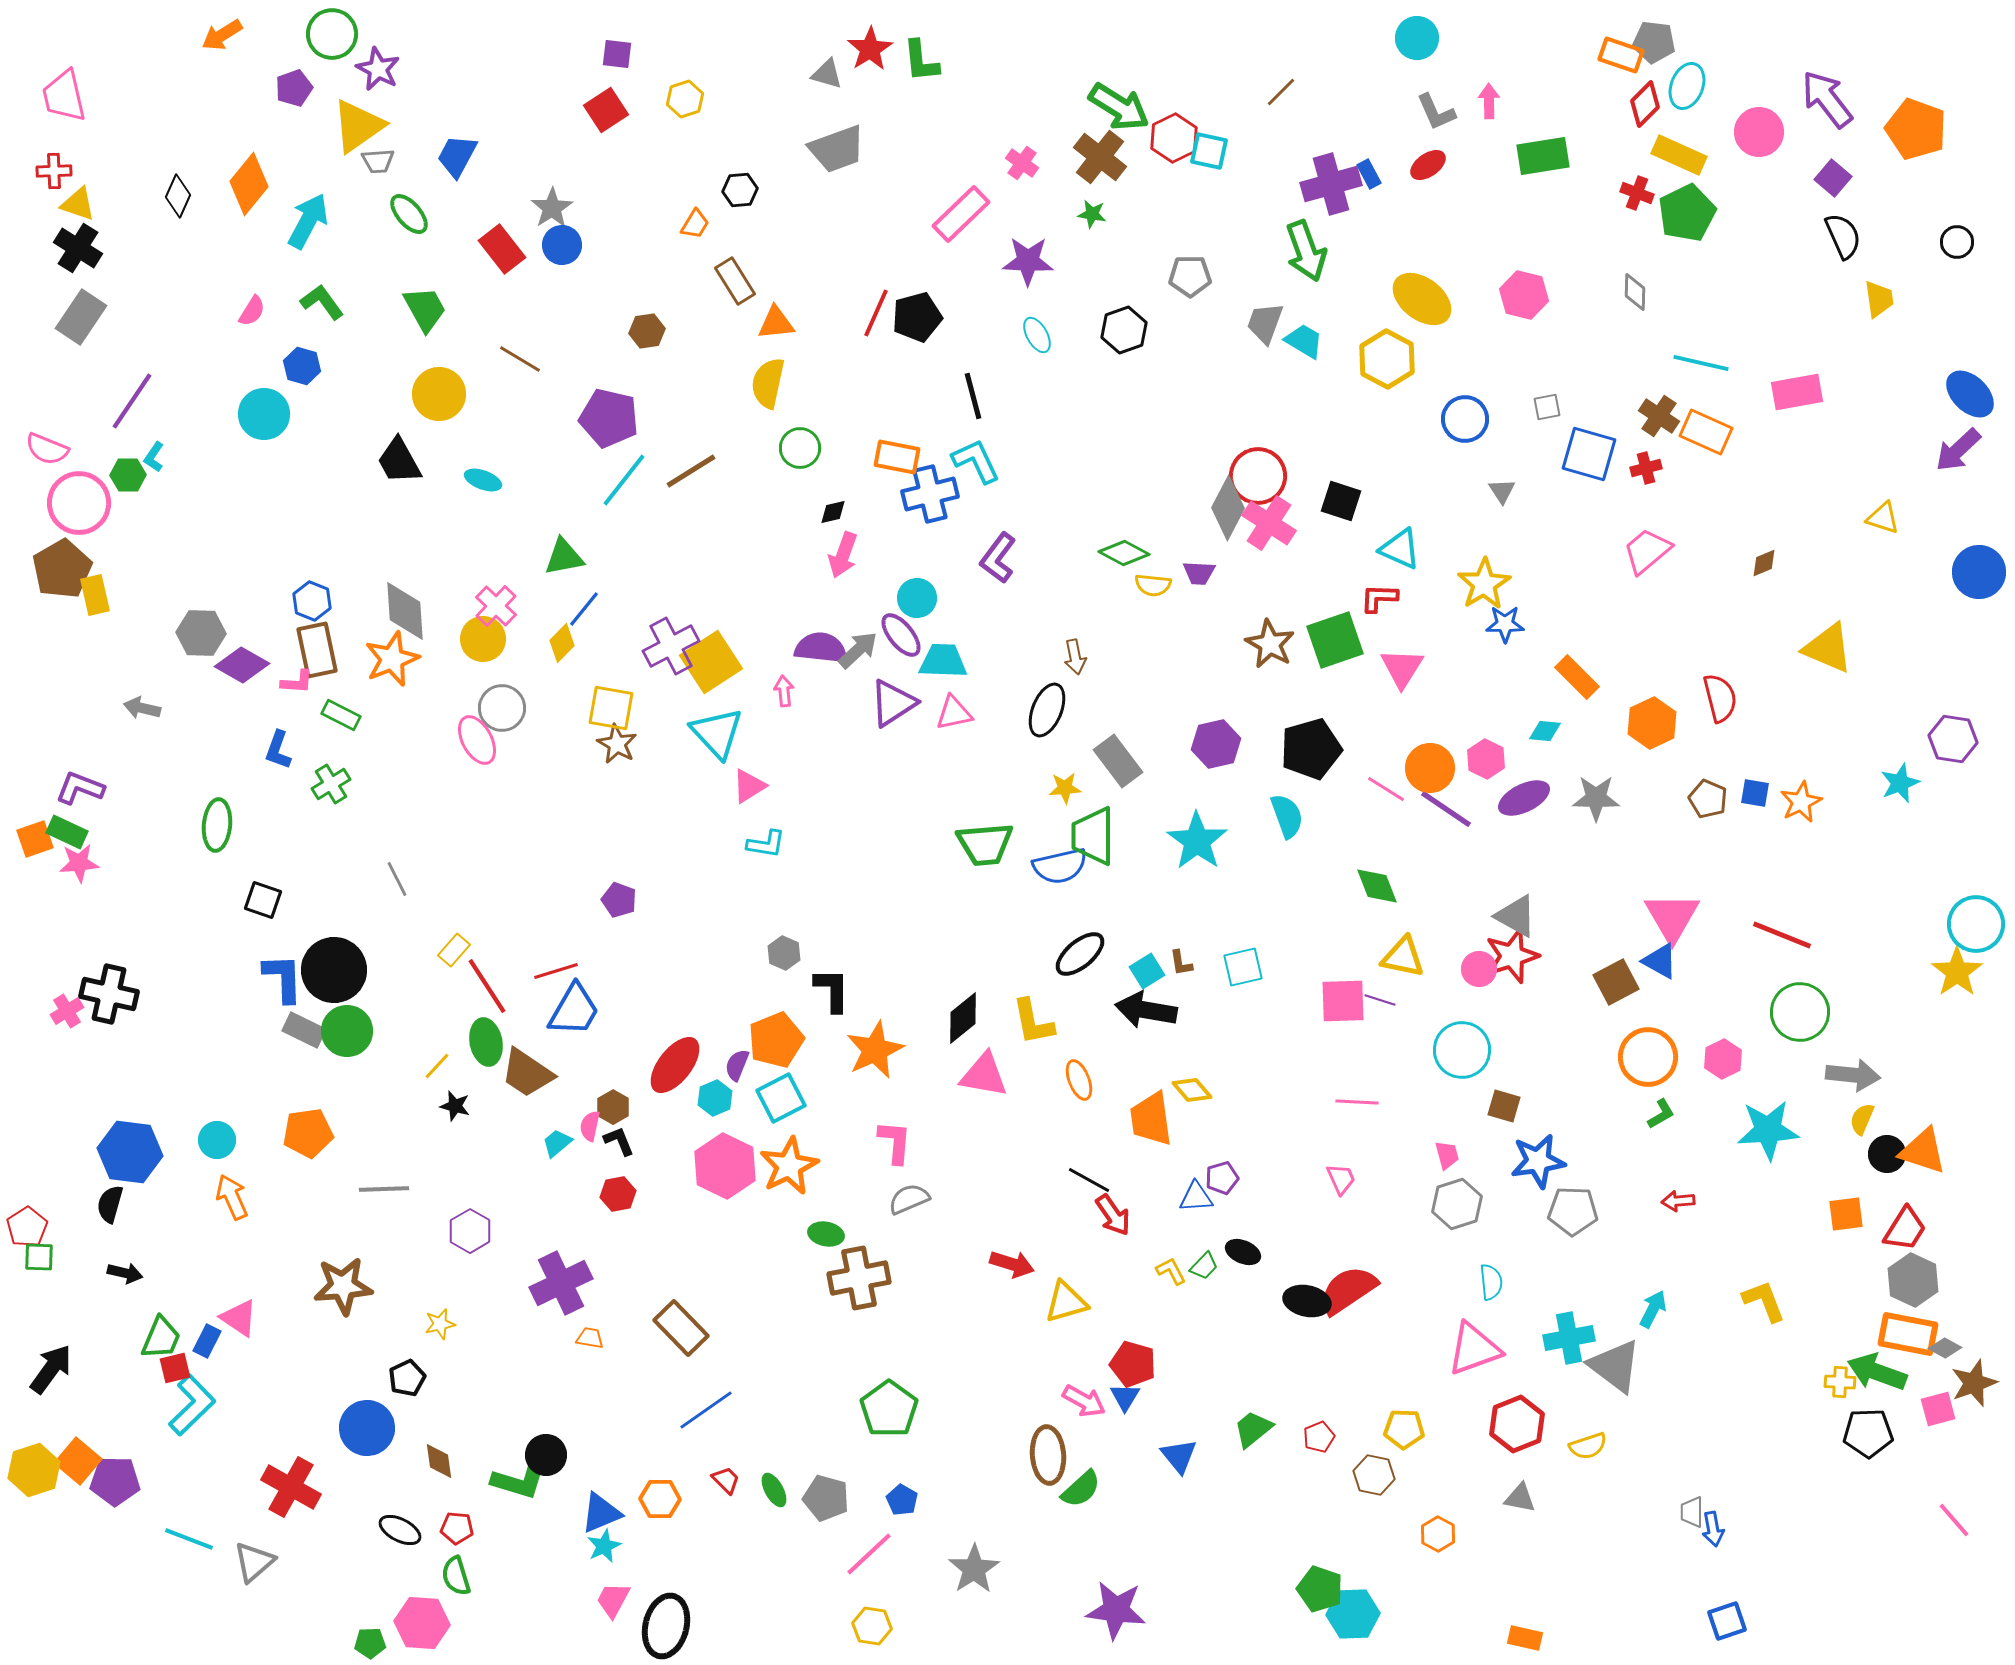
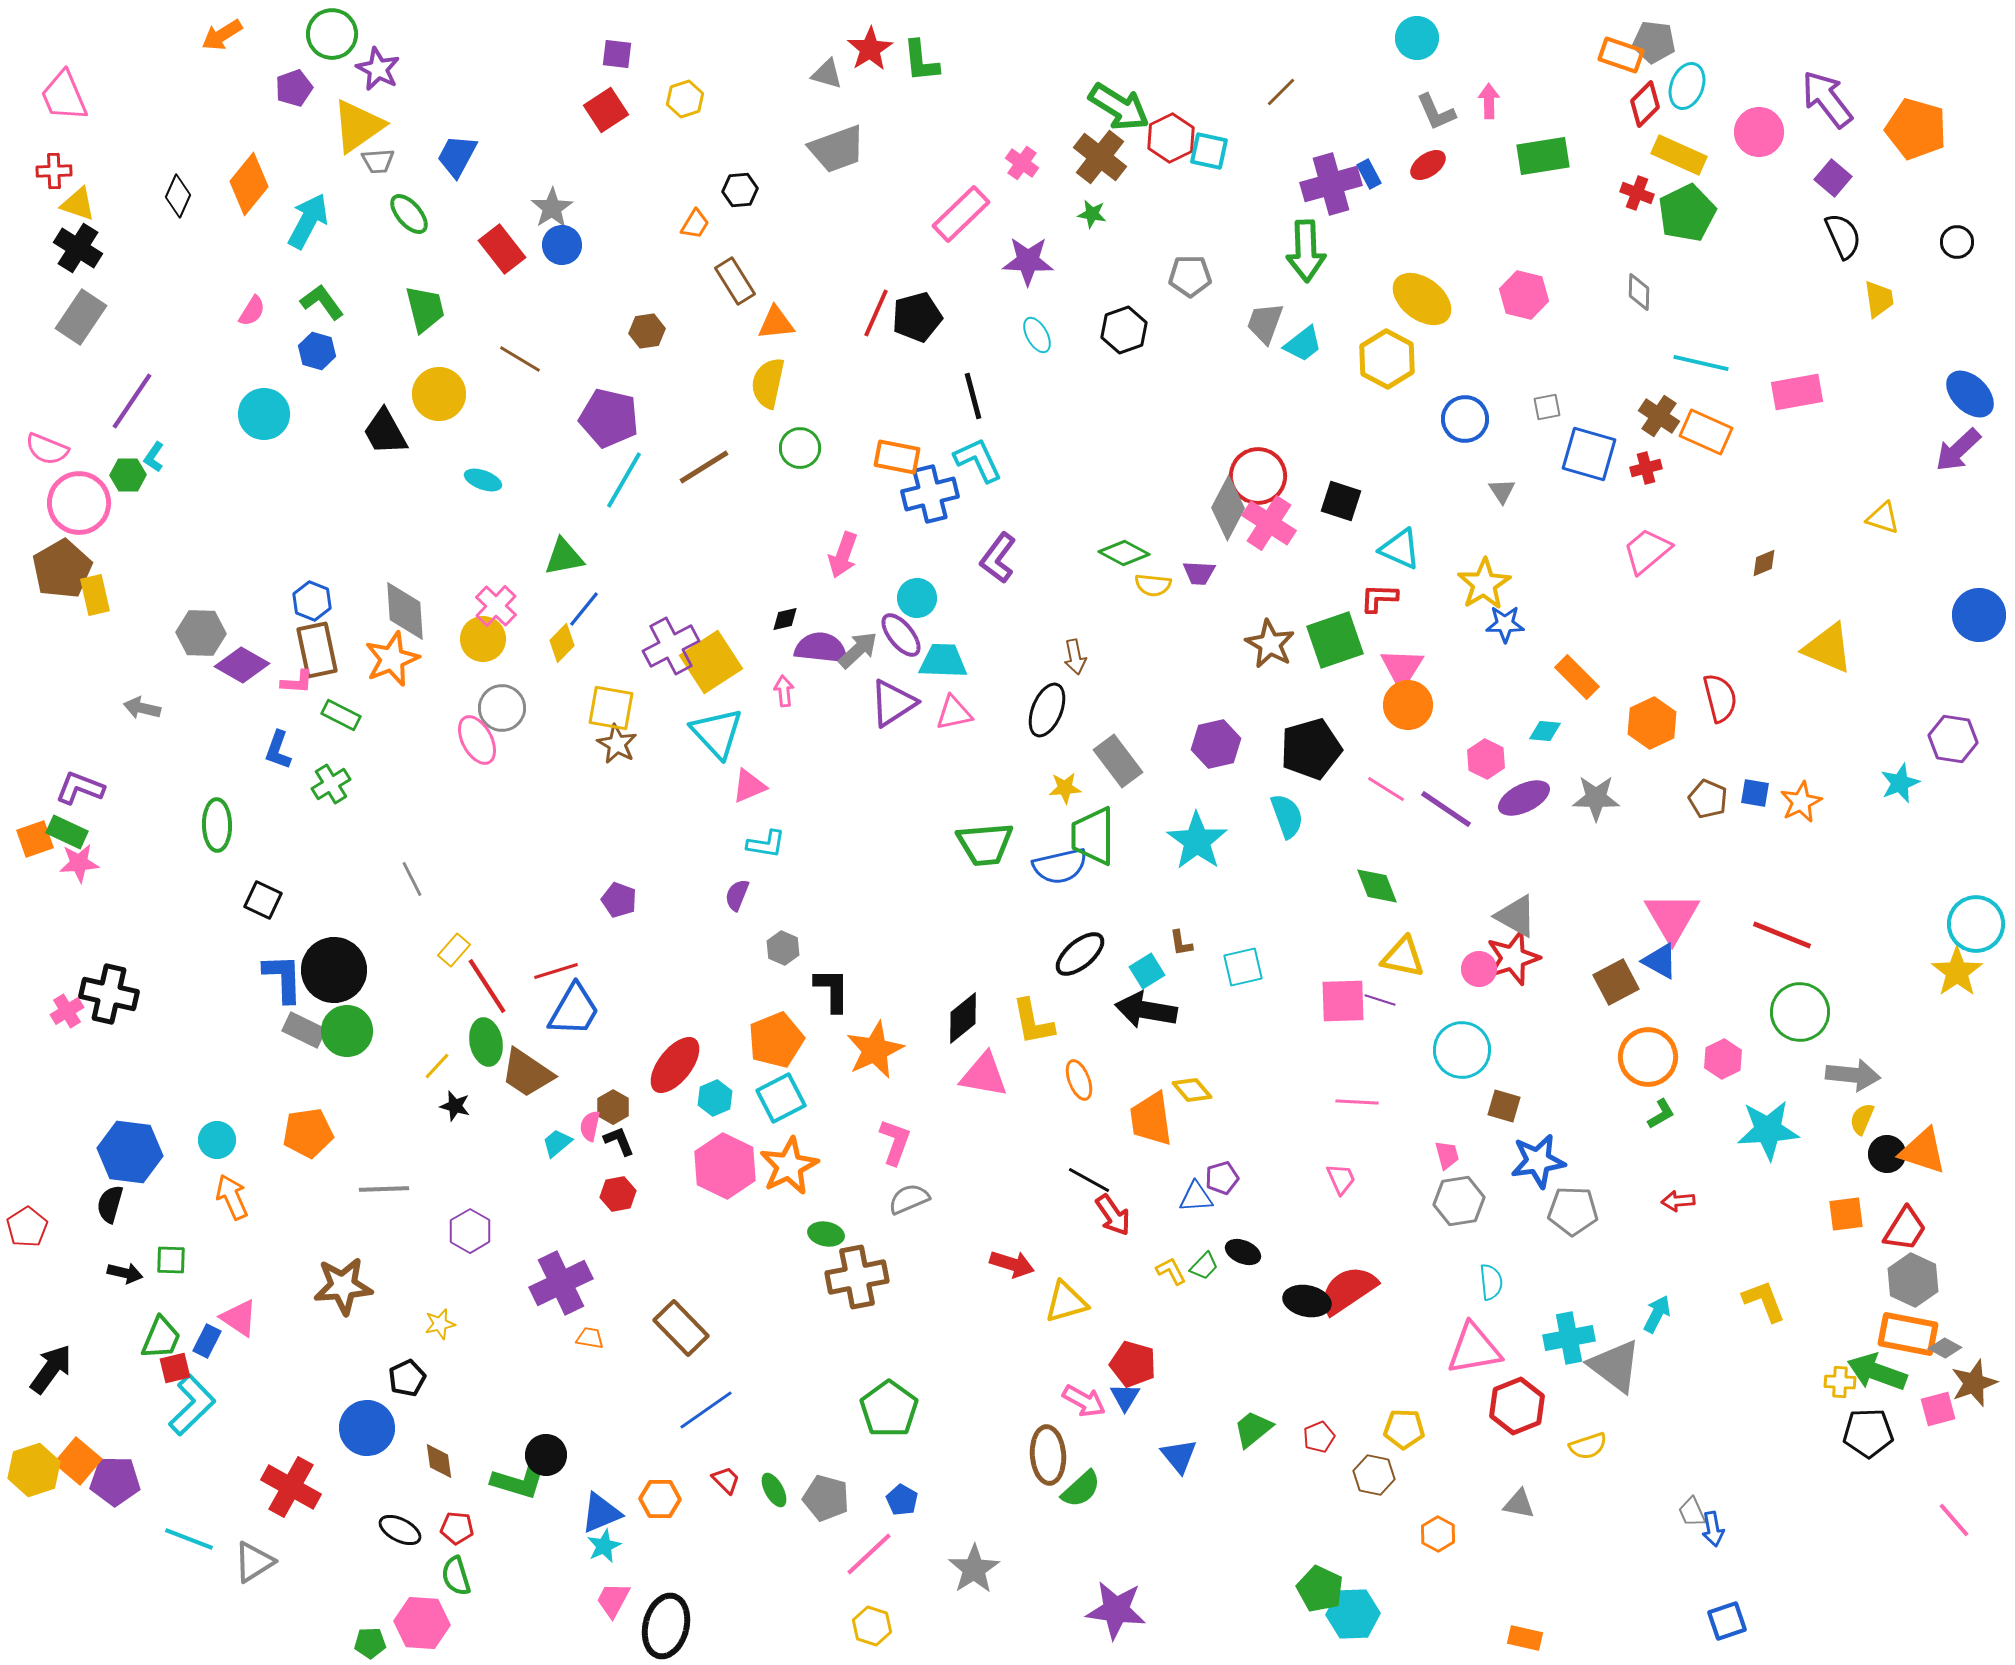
pink trapezoid at (64, 96): rotated 10 degrees counterclockwise
orange pentagon at (1916, 129): rotated 4 degrees counterclockwise
red hexagon at (1174, 138): moved 3 px left
green arrow at (1306, 251): rotated 18 degrees clockwise
gray diamond at (1635, 292): moved 4 px right
green trapezoid at (425, 309): rotated 15 degrees clockwise
cyan trapezoid at (1304, 341): moved 1 px left, 3 px down; rotated 111 degrees clockwise
blue hexagon at (302, 366): moved 15 px right, 15 px up
black trapezoid at (399, 461): moved 14 px left, 29 px up
cyan L-shape at (976, 461): moved 2 px right, 1 px up
brown line at (691, 471): moved 13 px right, 4 px up
cyan line at (624, 480): rotated 8 degrees counterclockwise
black diamond at (833, 512): moved 48 px left, 107 px down
blue circle at (1979, 572): moved 43 px down
orange circle at (1430, 768): moved 22 px left, 63 px up
pink triangle at (749, 786): rotated 9 degrees clockwise
green ellipse at (217, 825): rotated 6 degrees counterclockwise
gray line at (397, 879): moved 15 px right
black square at (263, 900): rotated 6 degrees clockwise
gray hexagon at (784, 953): moved 1 px left, 5 px up
red star at (1512, 956): moved 1 px right, 2 px down
brown L-shape at (1181, 963): moved 20 px up
purple semicircle at (737, 1065): moved 170 px up
pink L-shape at (895, 1142): rotated 15 degrees clockwise
gray hexagon at (1457, 1204): moved 2 px right, 3 px up; rotated 9 degrees clockwise
green square at (39, 1257): moved 132 px right, 3 px down
brown cross at (859, 1278): moved 2 px left, 1 px up
cyan arrow at (1653, 1309): moved 4 px right, 5 px down
pink triangle at (1474, 1349): rotated 10 degrees clockwise
red hexagon at (1517, 1424): moved 18 px up
gray triangle at (1520, 1498): moved 1 px left, 6 px down
gray trapezoid at (1692, 1512): rotated 24 degrees counterclockwise
gray triangle at (254, 1562): rotated 9 degrees clockwise
green pentagon at (1320, 1589): rotated 6 degrees clockwise
yellow hexagon at (872, 1626): rotated 9 degrees clockwise
